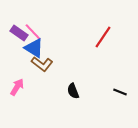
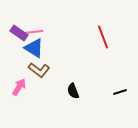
pink line: rotated 54 degrees counterclockwise
red line: rotated 55 degrees counterclockwise
brown L-shape: moved 3 px left, 6 px down
pink arrow: moved 2 px right
black line: rotated 40 degrees counterclockwise
